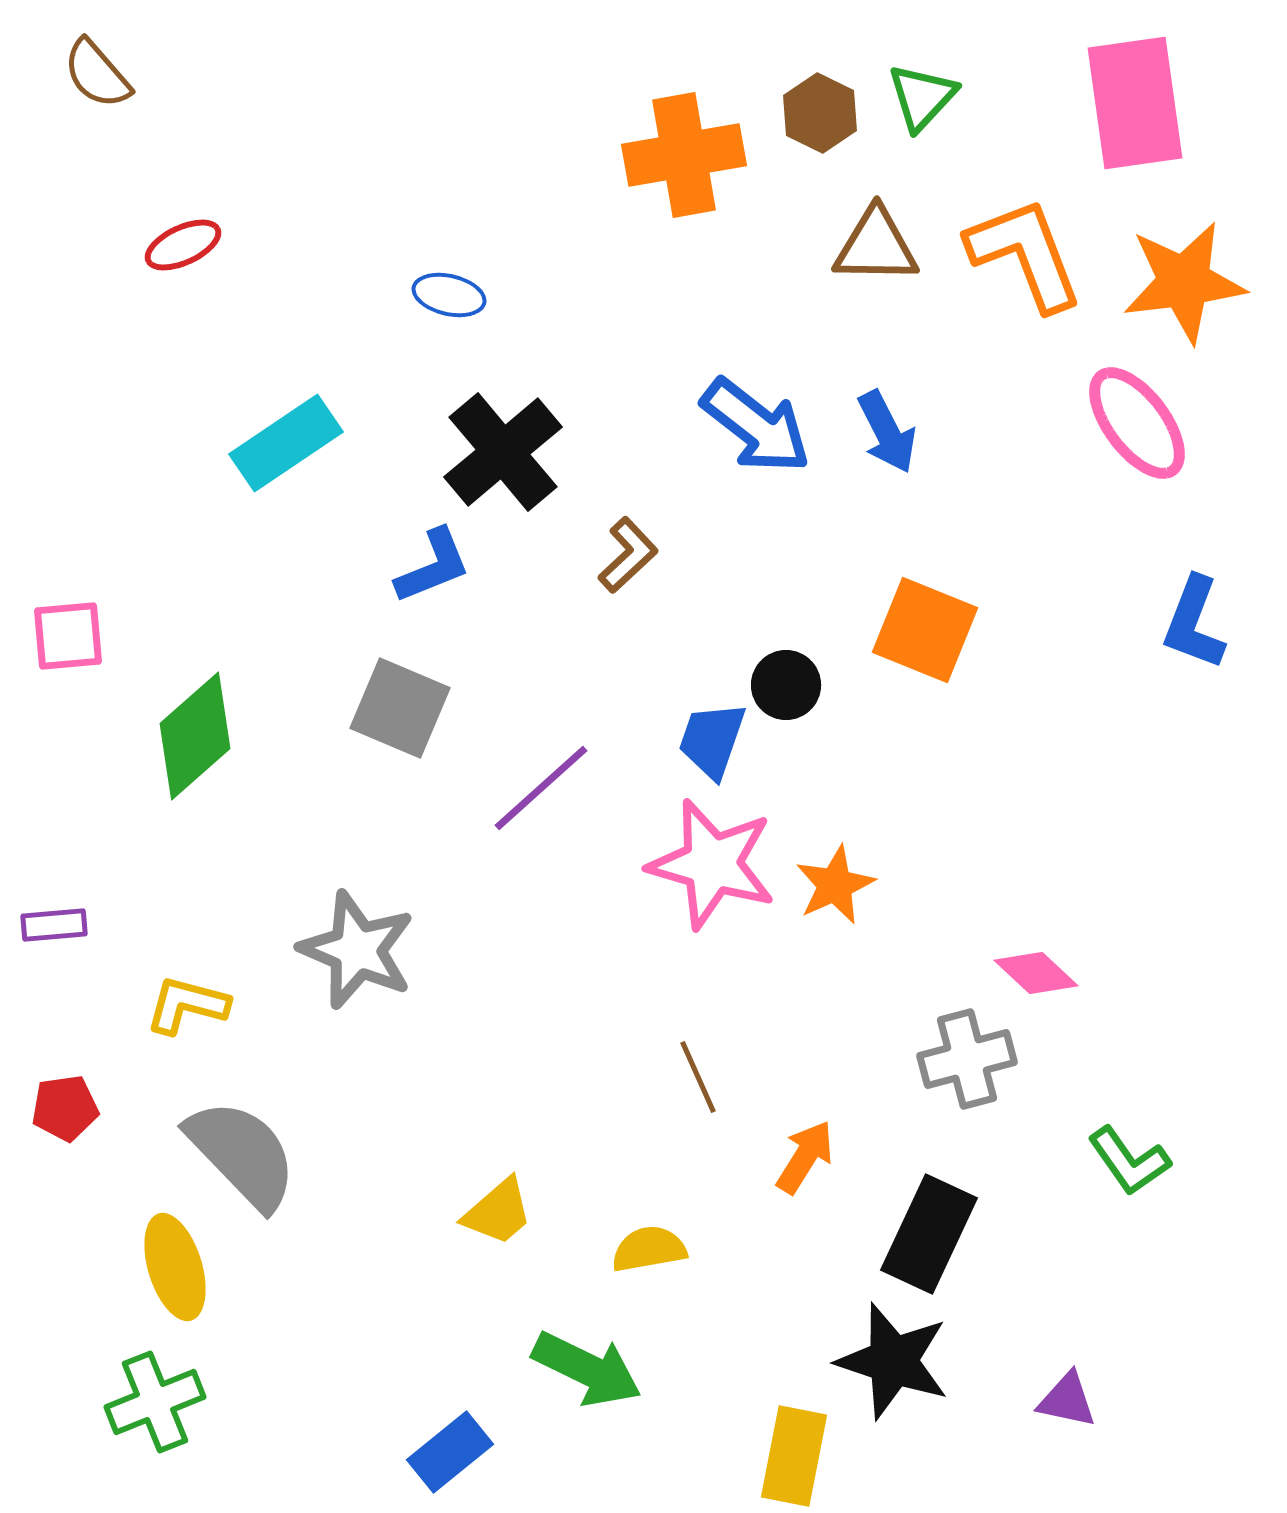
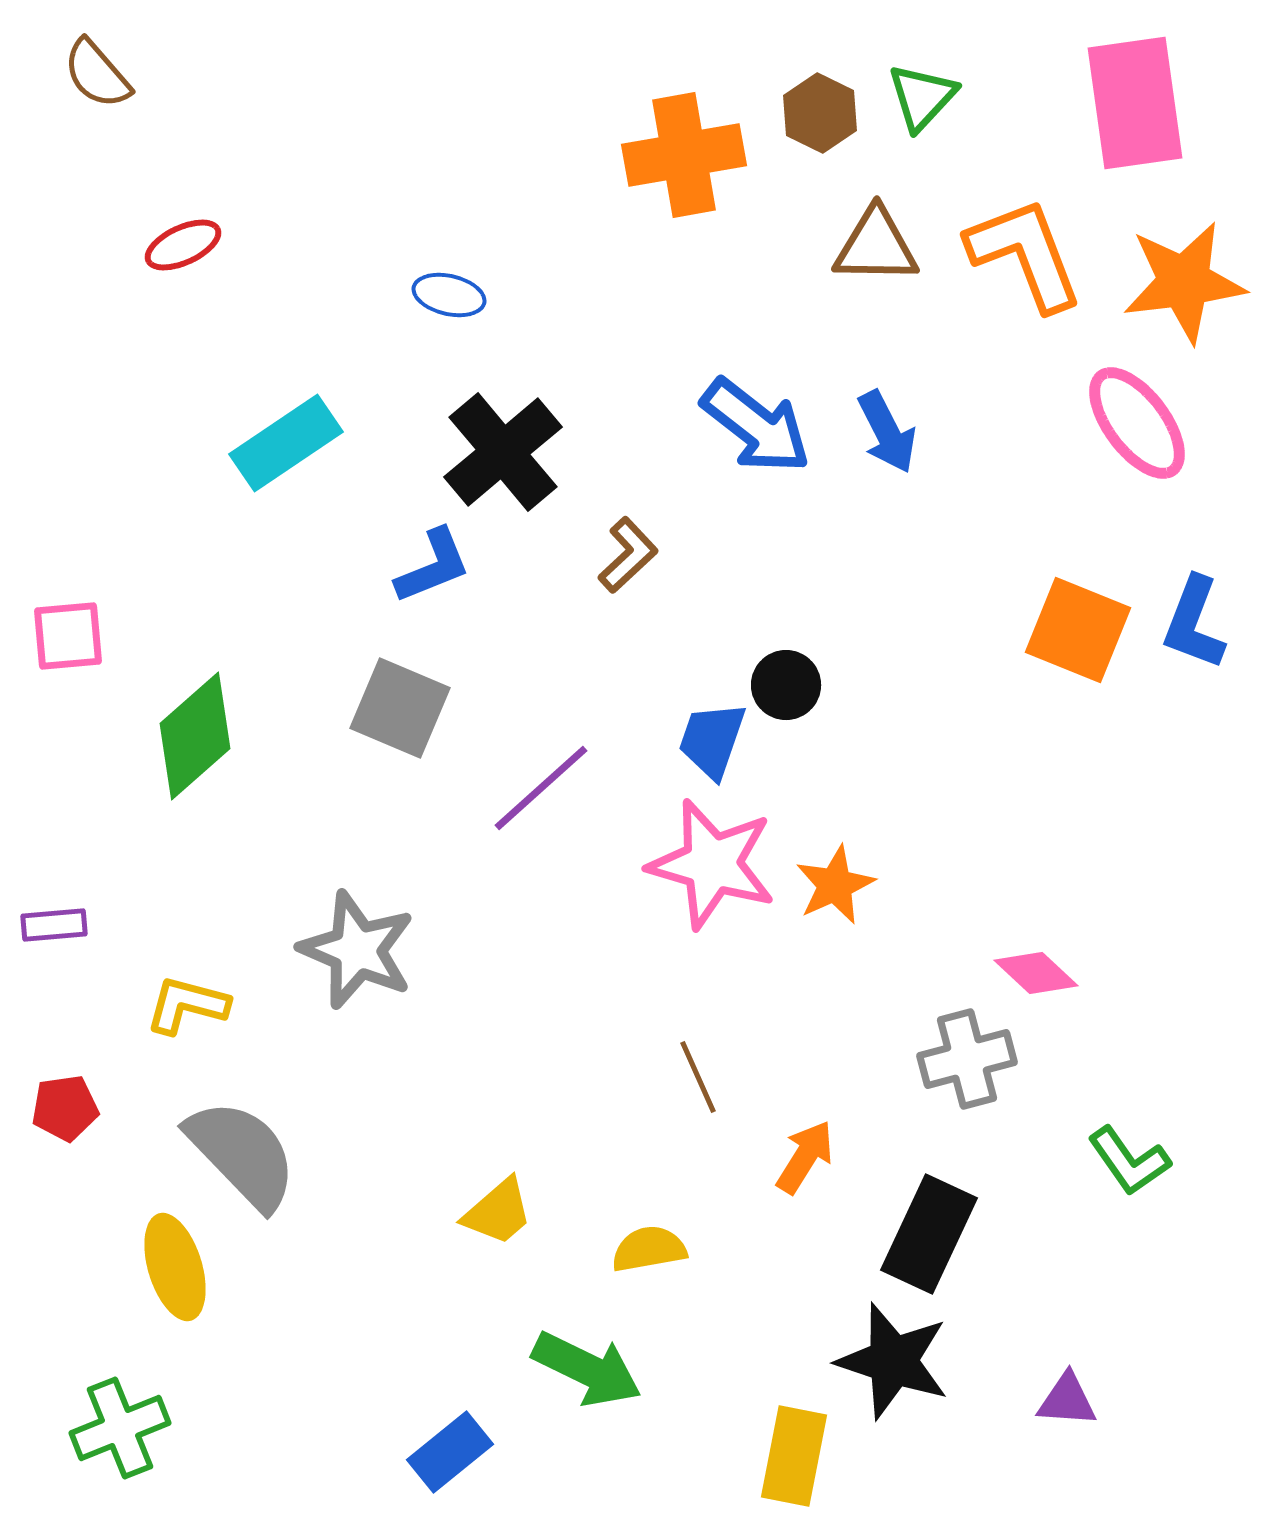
orange square at (925, 630): moved 153 px right
purple triangle at (1067, 1400): rotated 8 degrees counterclockwise
green cross at (155, 1402): moved 35 px left, 26 px down
